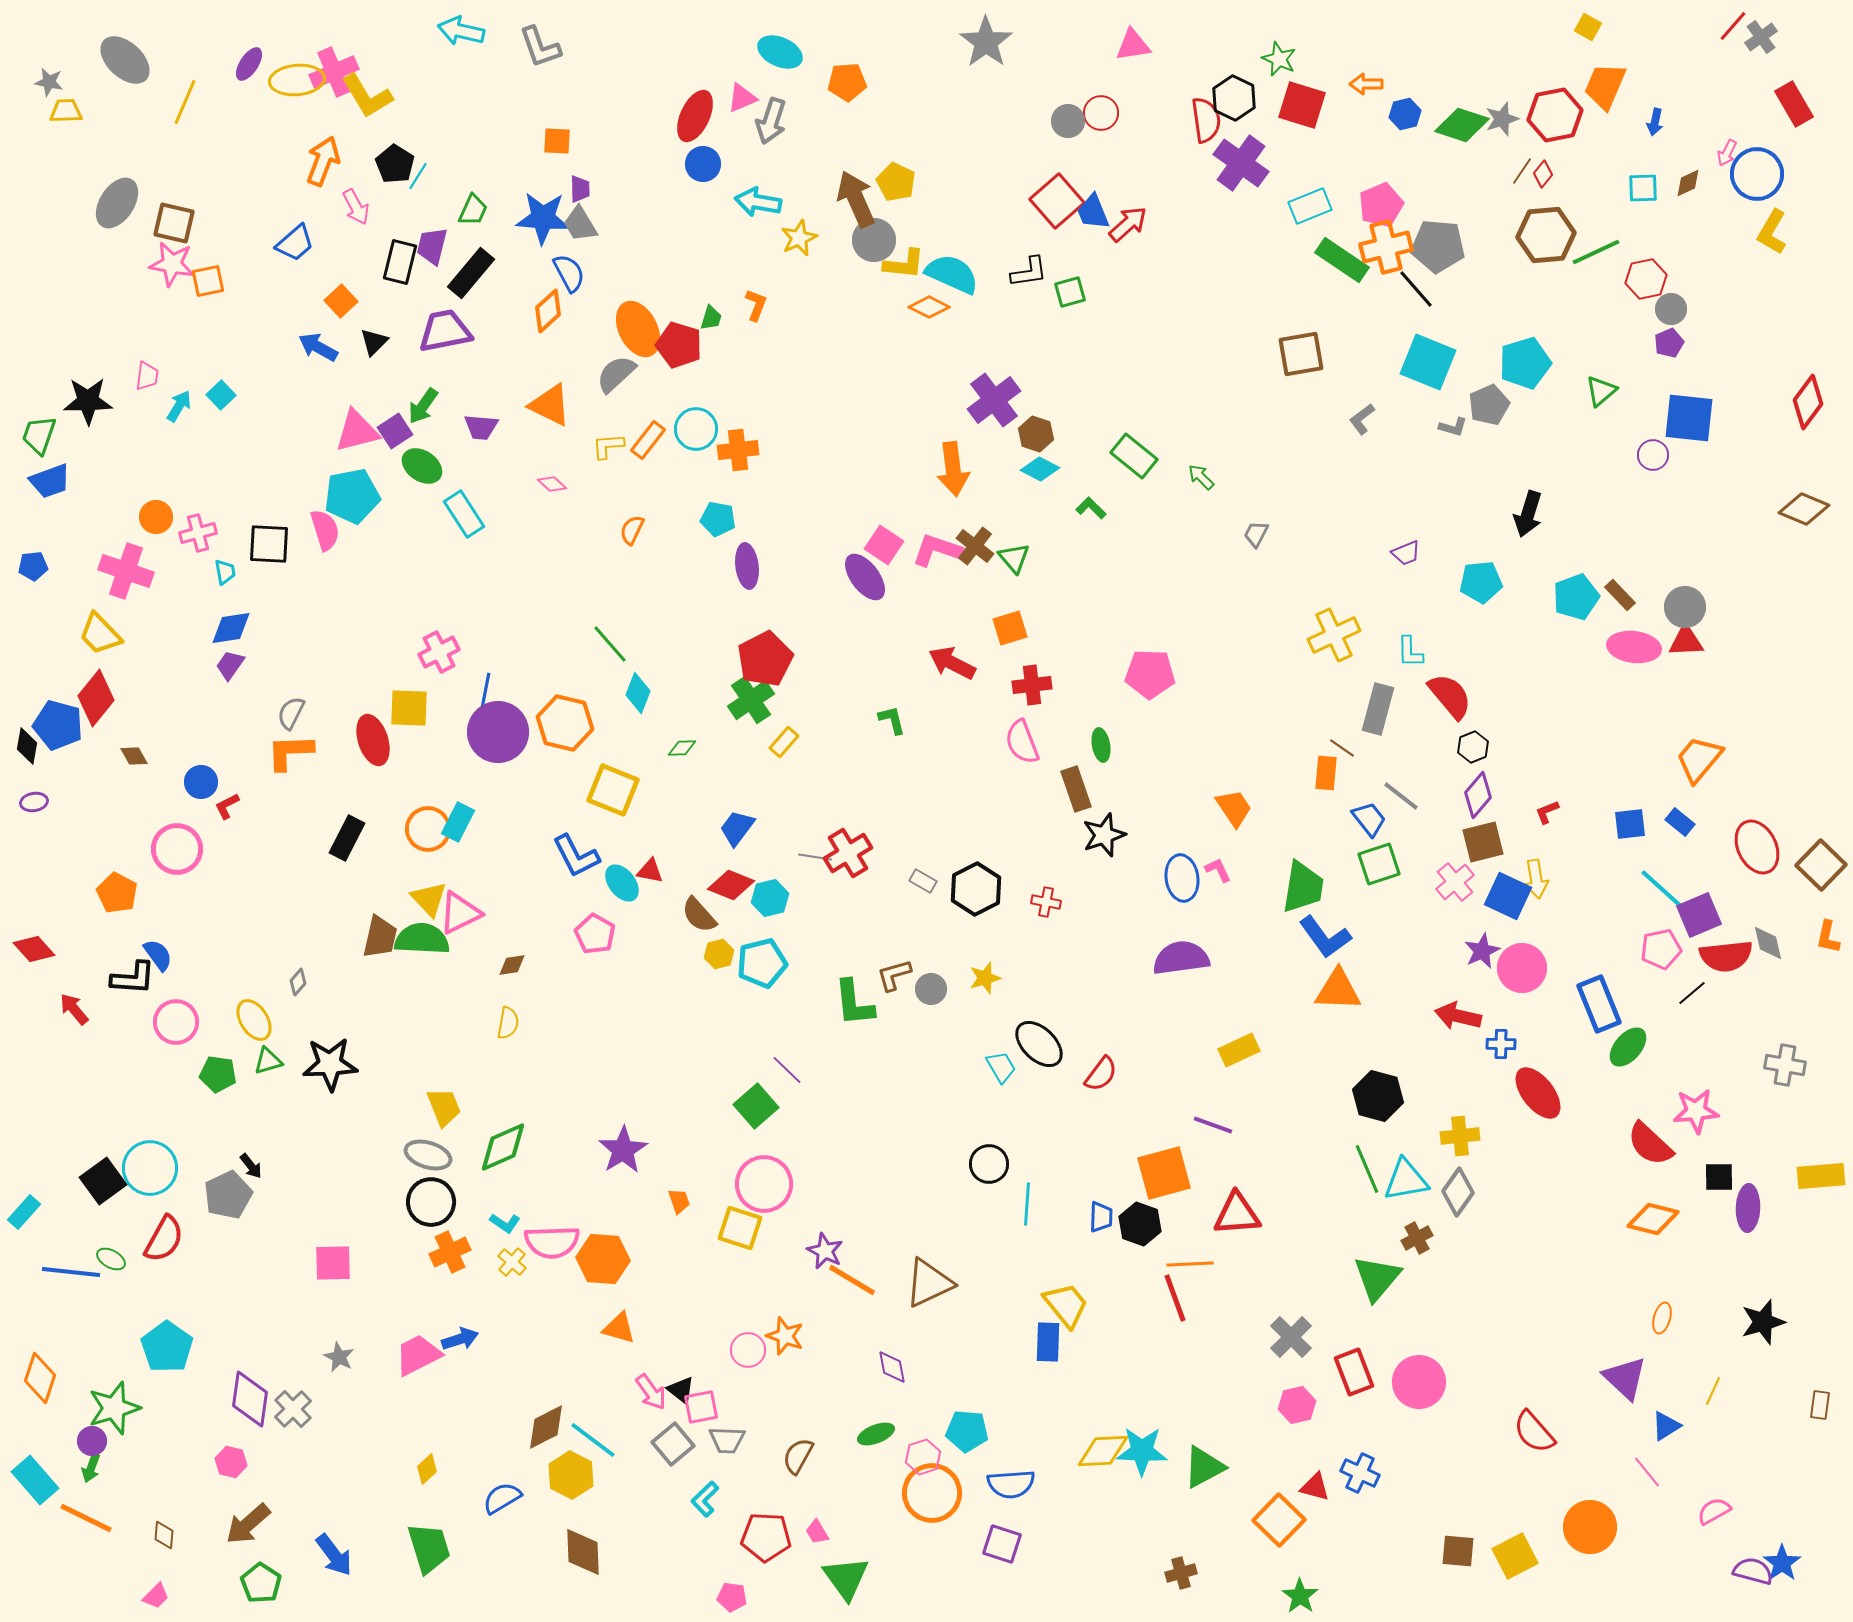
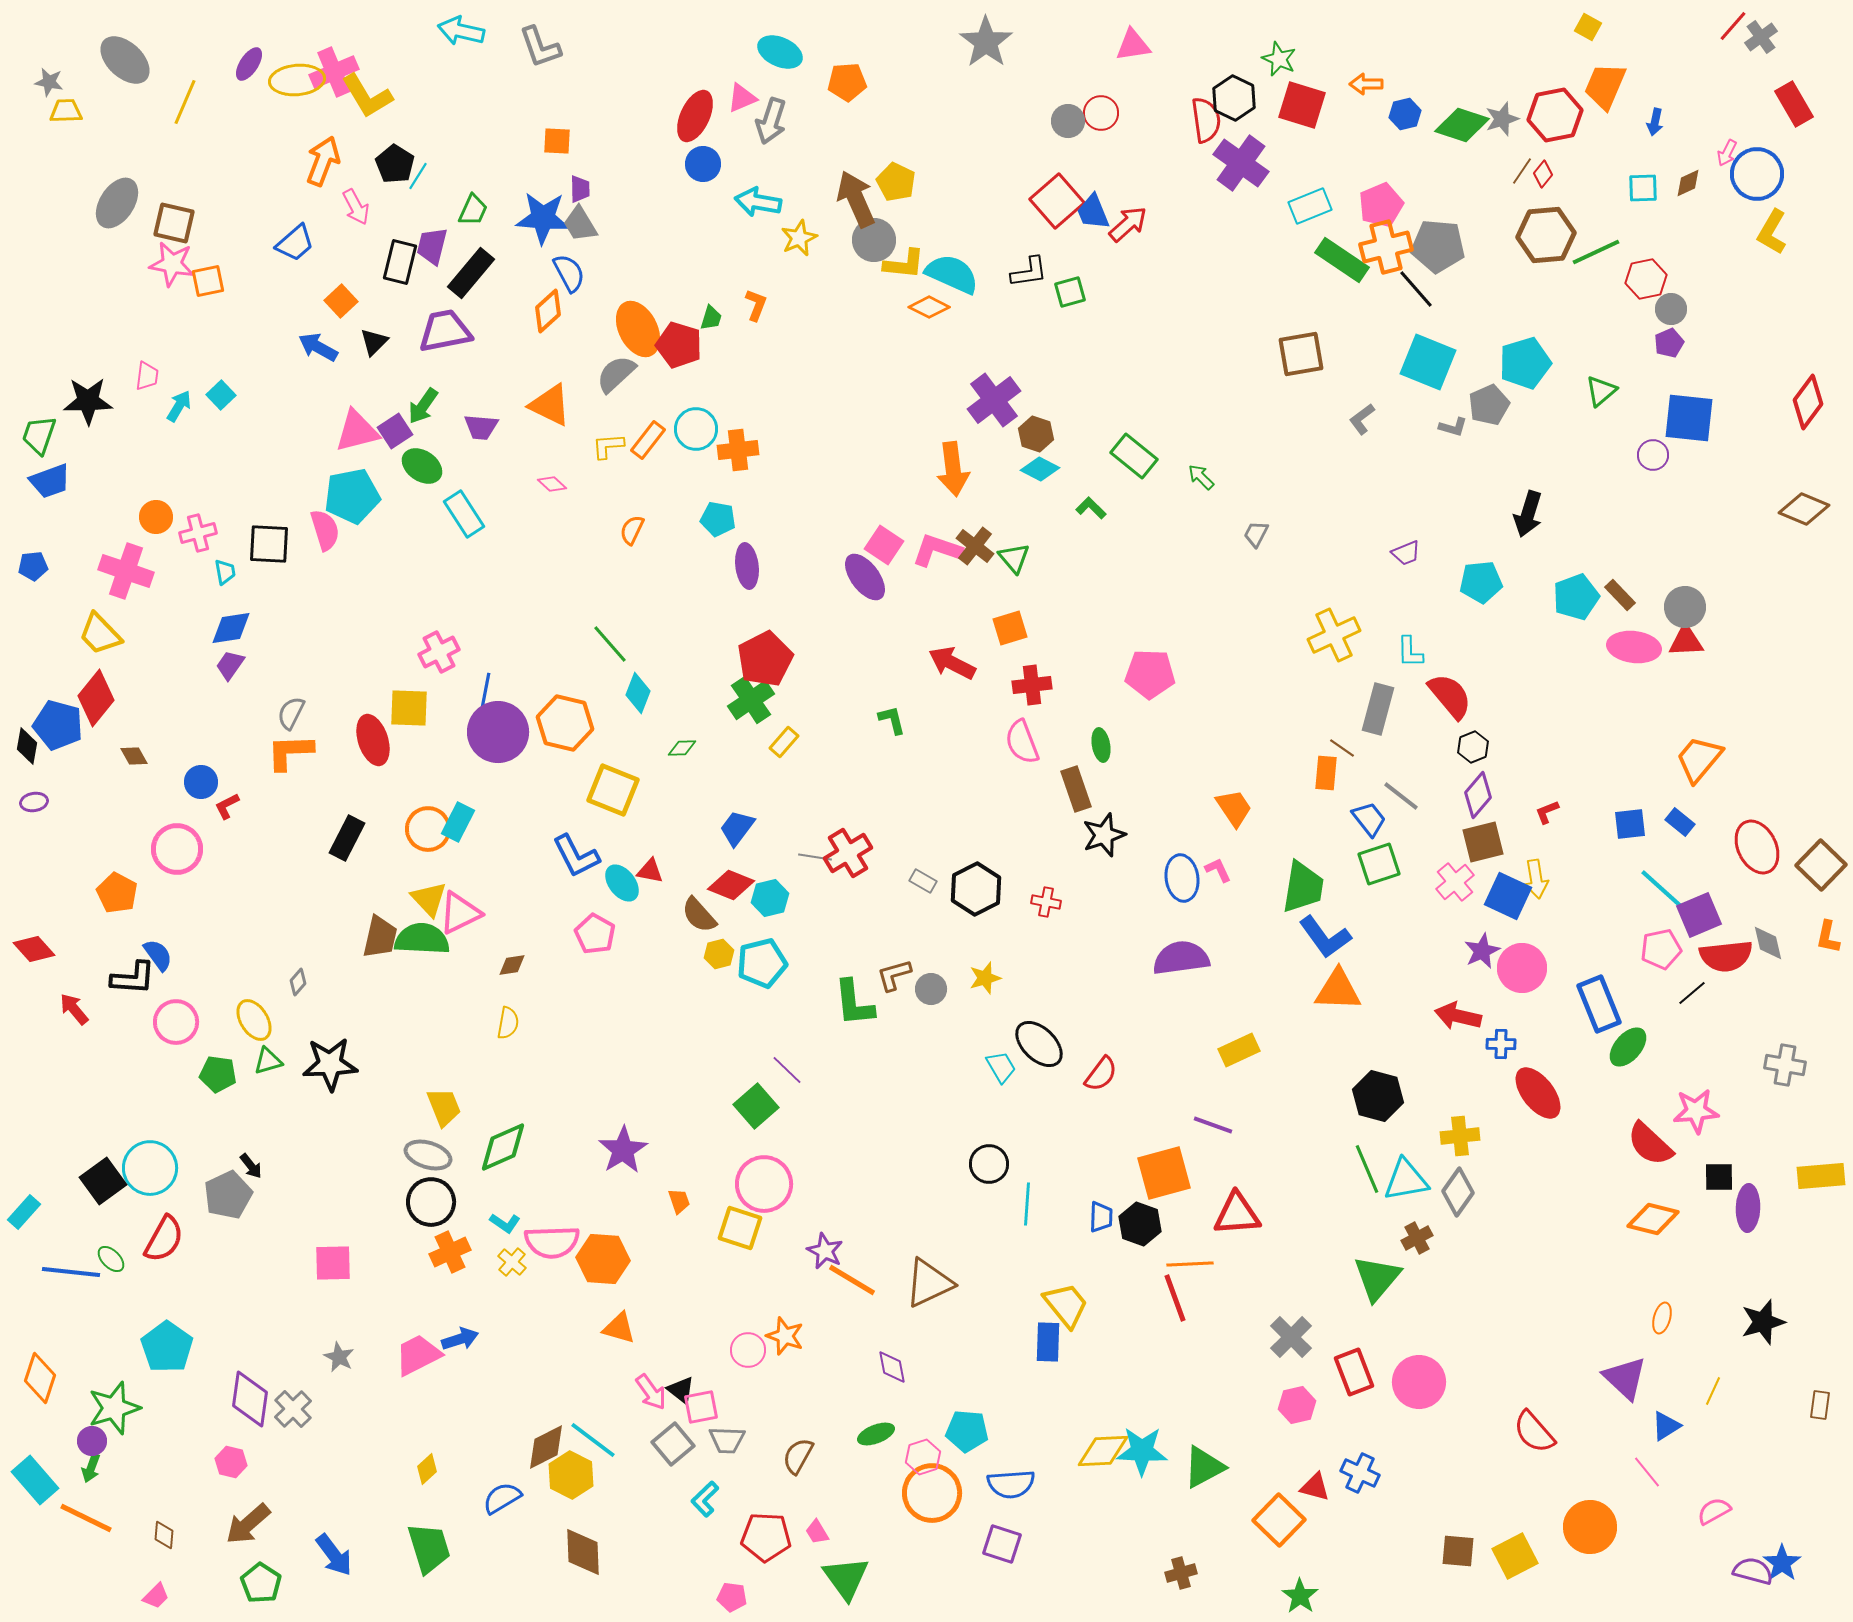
green ellipse at (111, 1259): rotated 16 degrees clockwise
brown diamond at (546, 1427): moved 20 px down
